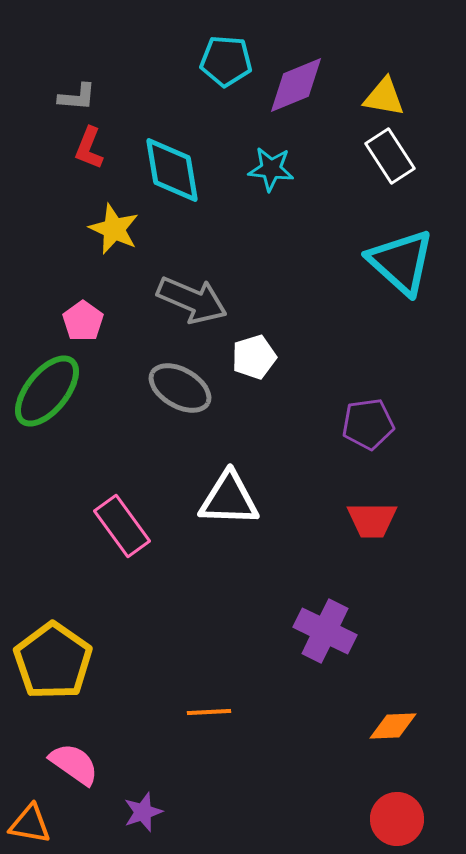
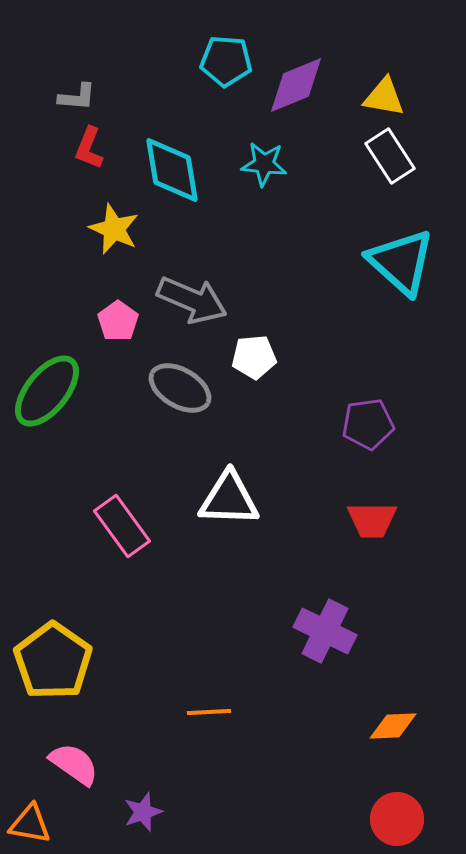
cyan star: moved 7 px left, 5 px up
pink pentagon: moved 35 px right
white pentagon: rotated 12 degrees clockwise
